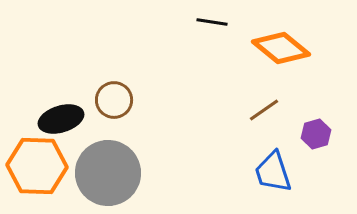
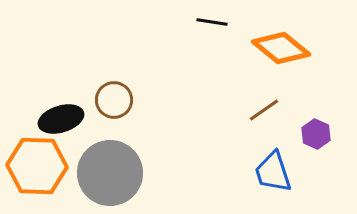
purple hexagon: rotated 20 degrees counterclockwise
gray circle: moved 2 px right
